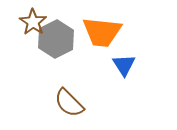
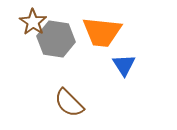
gray hexagon: rotated 24 degrees counterclockwise
